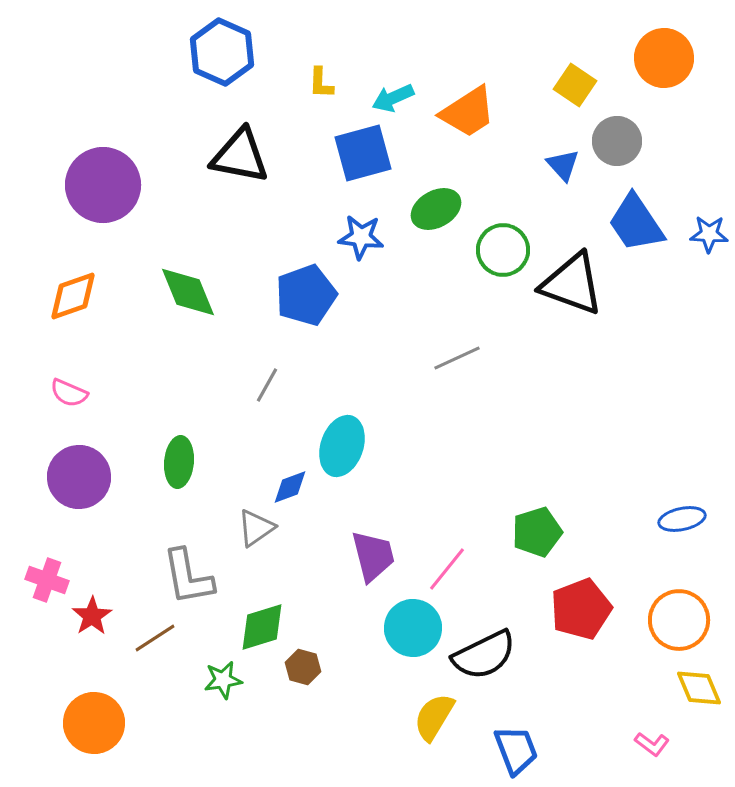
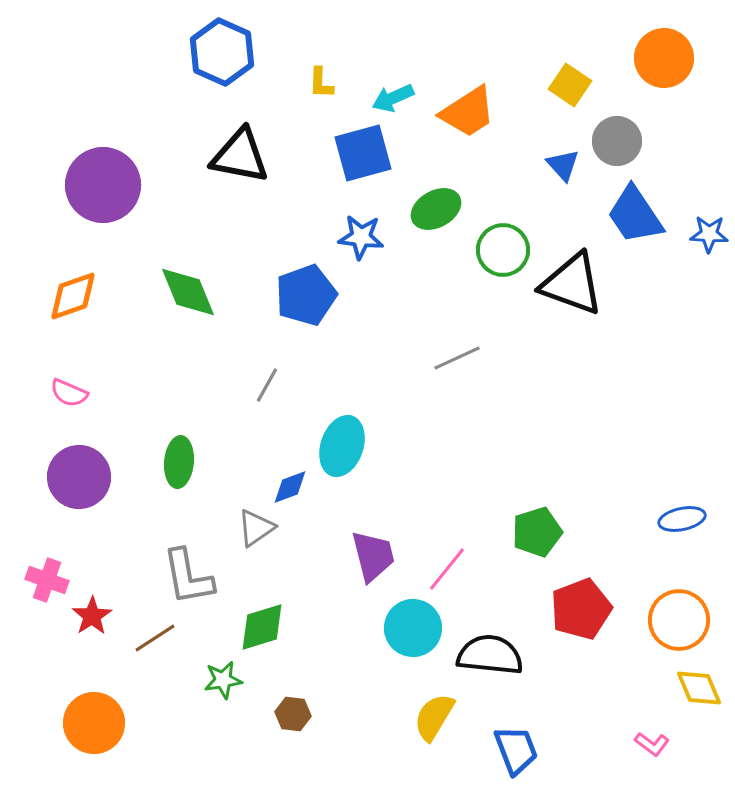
yellow square at (575, 85): moved 5 px left
blue trapezoid at (636, 223): moved 1 px left, 8 px up
black semicircle at (484, 655): moved 6 px right; rotated 148 degrees counterclockwise
brown hexagon at (303, 667): moved 10 px left, 47 px down; rotated 8 degrees counterclockwise
